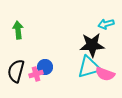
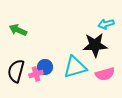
green arrow: rotated 60 degrees counterclockwise
black star: moved 3 px right
cyan triangle: moved 14 px left
pink semicircle: rotated 36 degrees counterclockwise
